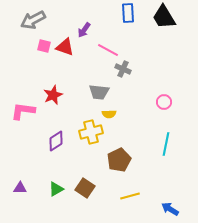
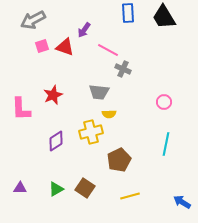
pink square: moved 2 px left; rotated 32 degrees counterclockwise
pink L-shape: moved 2 px left, 2 px up; rotated 100 degrees counterclockwise
blue arrow: moved 12 px right, 7 px up
